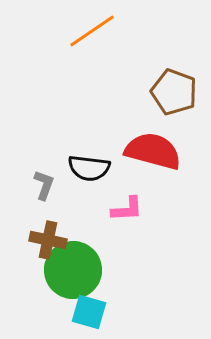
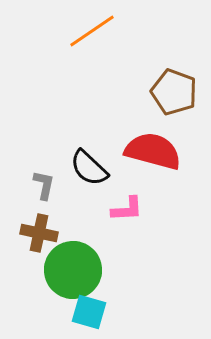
black semicircle: rotated 36 degrees clockwise
gray L-shape: rotated 8 degrees counterclockwise
brown cross: moved 9 px left, 7 px up
